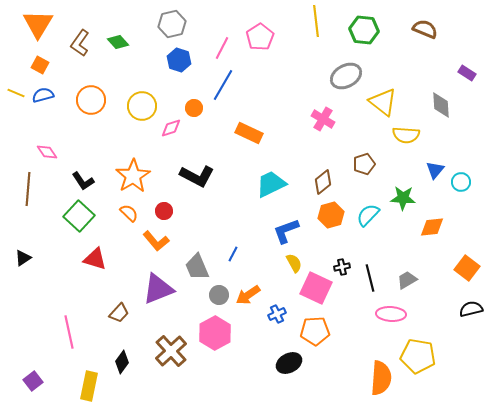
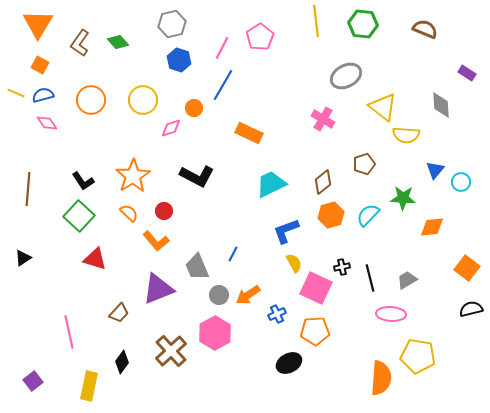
green hexagon at (364, 30): moved 1 px left, 6 px up
yellow triangle at (383, 102): moved 5 px down
yellow circle at (142, 106): moved 1 px right, 6 px up
pink diamond at (47, 152): moved 29 px up
